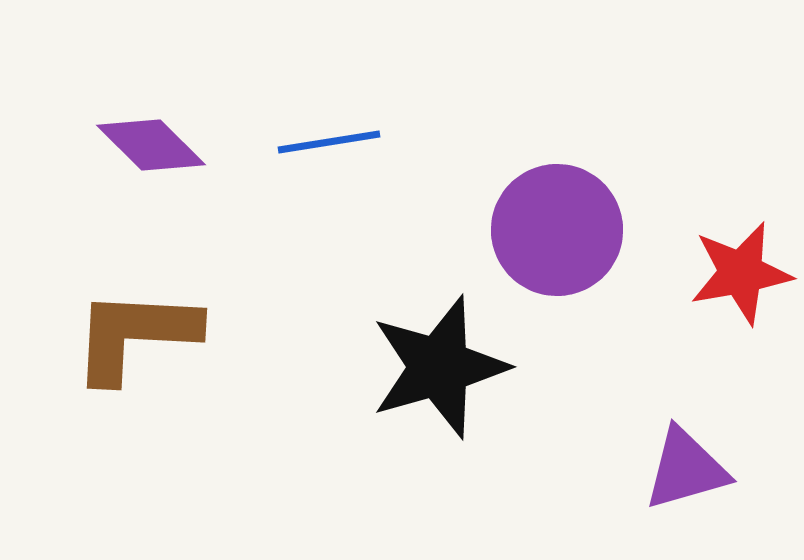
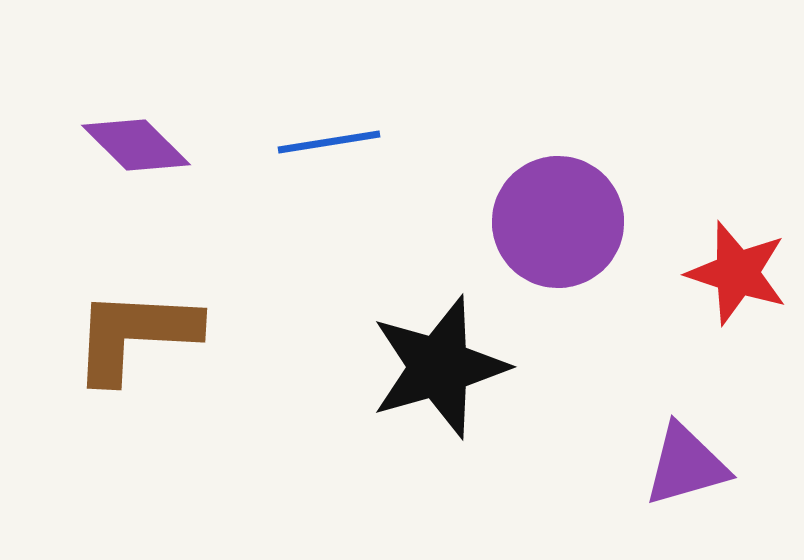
purple diamond: moved 15 px left
purple circle: moved 1 px right, 8 px up
red star: moved 4 px left; rotated 28 degrees clockwise
purple triangle: moved 4 px up
